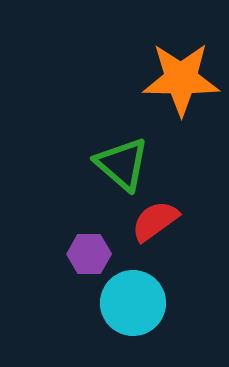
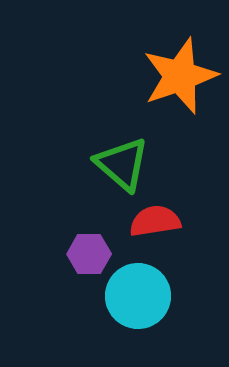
orange star: moved 1 px left, 3 px up; rotated 20 degrees counterclockwise
red semicircle: rotated 27 degrees clockwise
cyan circle: moved 5 px right, 7 px up
